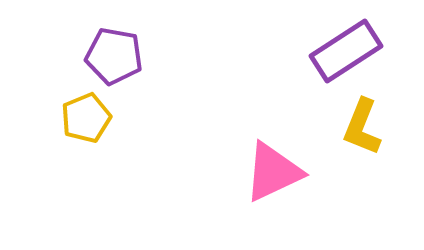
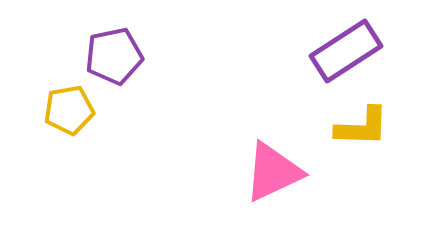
purple pentagon: rotated 22 degrees counterclockwise
yellow pentagon: moved 17 px left, 8 px up; rotated 12 degrees clockwise
yellow L-shape: rotated 110 degrees counterclockwise
